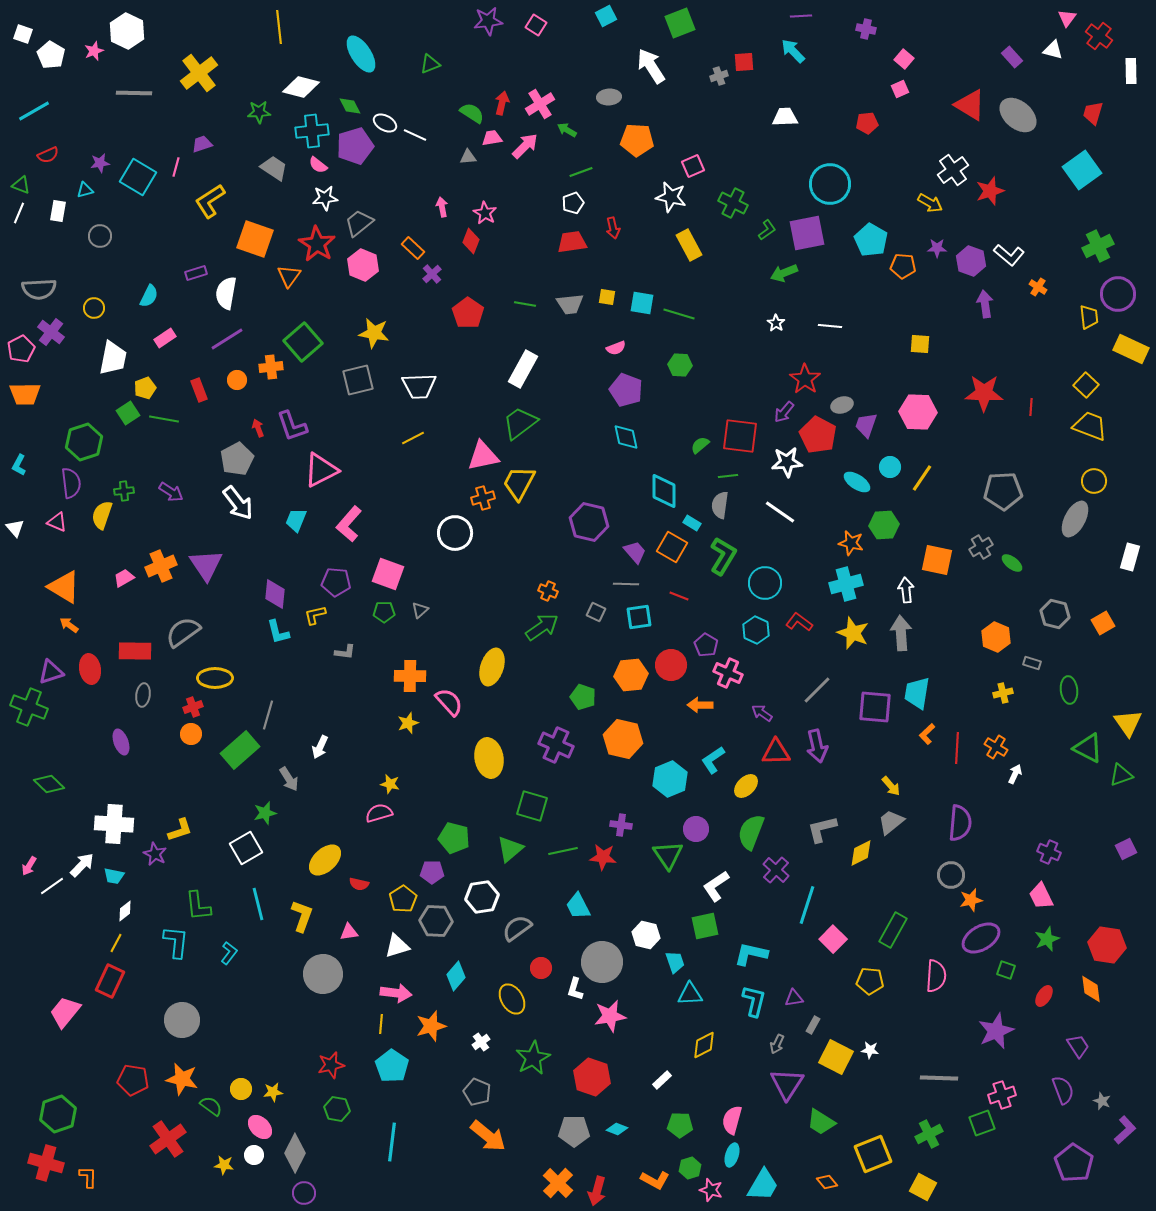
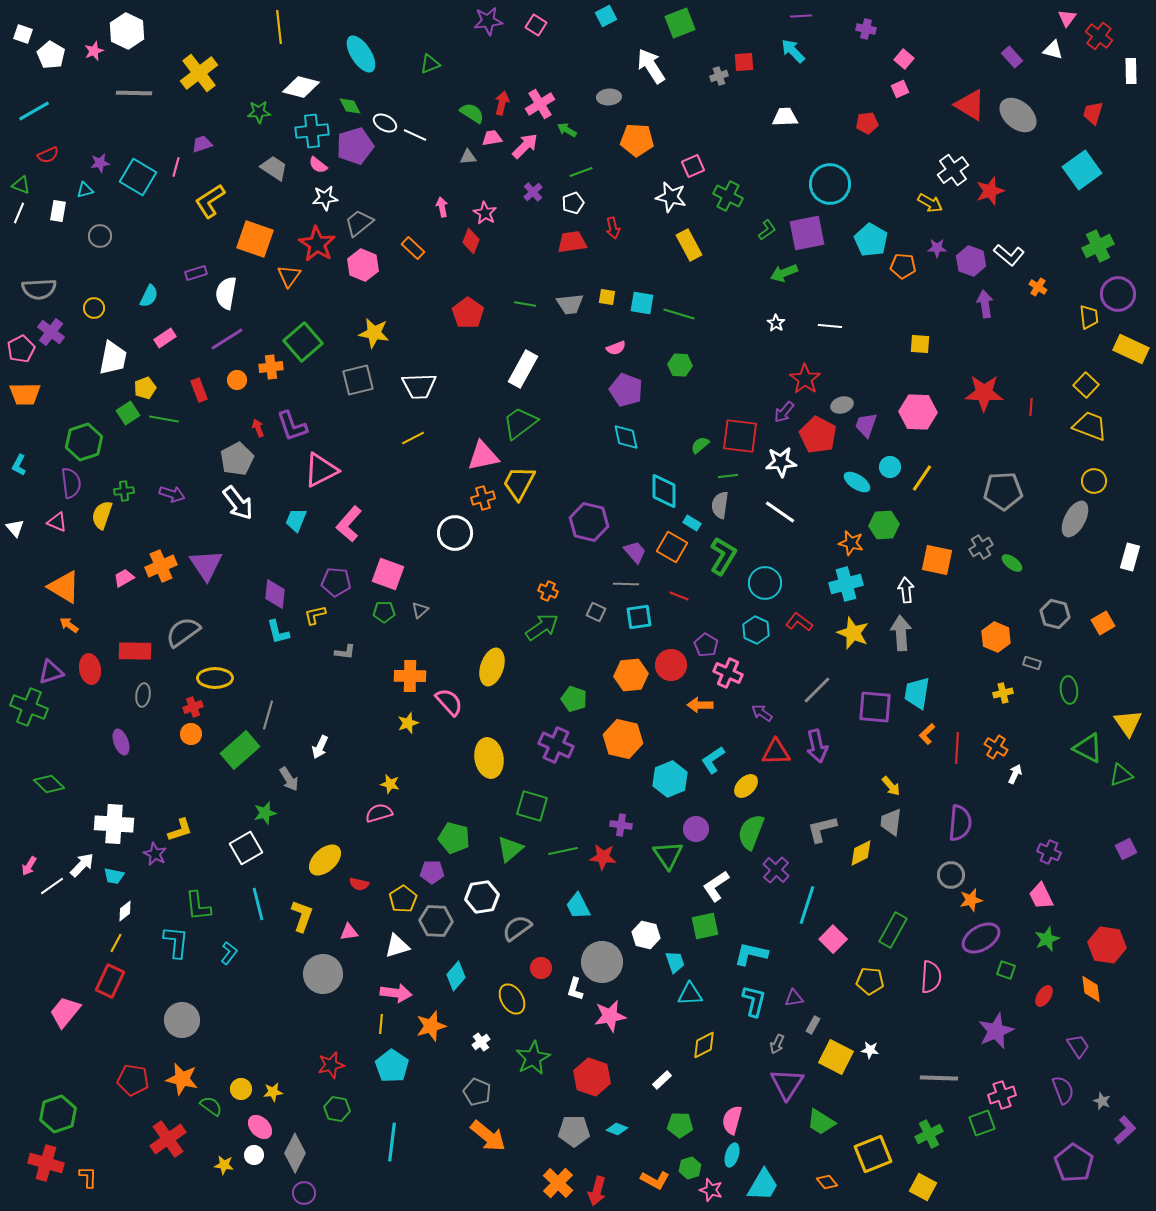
green cross at (733, 203): moved 5 px left, 7 px up
purple cross at (432, 274): moved 101 px right, 82 px up
white star at (787, 462): moved 6 px left
purple arrow at (171, 492): moved 1 px right, 2 px down; rotated 15 degrees counterclockwise
green pentagon at (583, 697): moved 9 px left, 2 px down
gray trapezoid at (891, 822): rotated 44 degrees counterclockwise
pink semicircle at (936, 976): moved 5 px left, 1 px down
